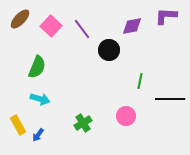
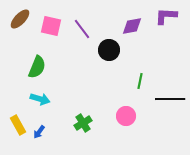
pink square: rotated 30 degrees counterclockwise
blue arrow: moved 1 px right, 3 px up
